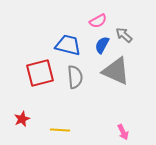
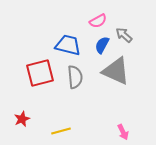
yellow line: moved 1 px right, 1 px down; rotated 18 degrees counterclockwise
